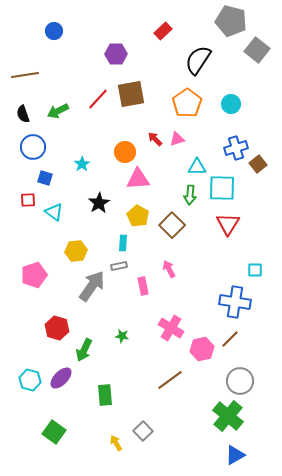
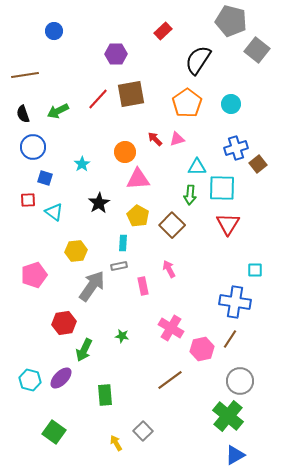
red hexagon at (57, 328): moved 7 px right, 5 px up; rotated 25 degrees counterclockwise
brown line at (230, 339): rotated 12 degrees counterclockwise
